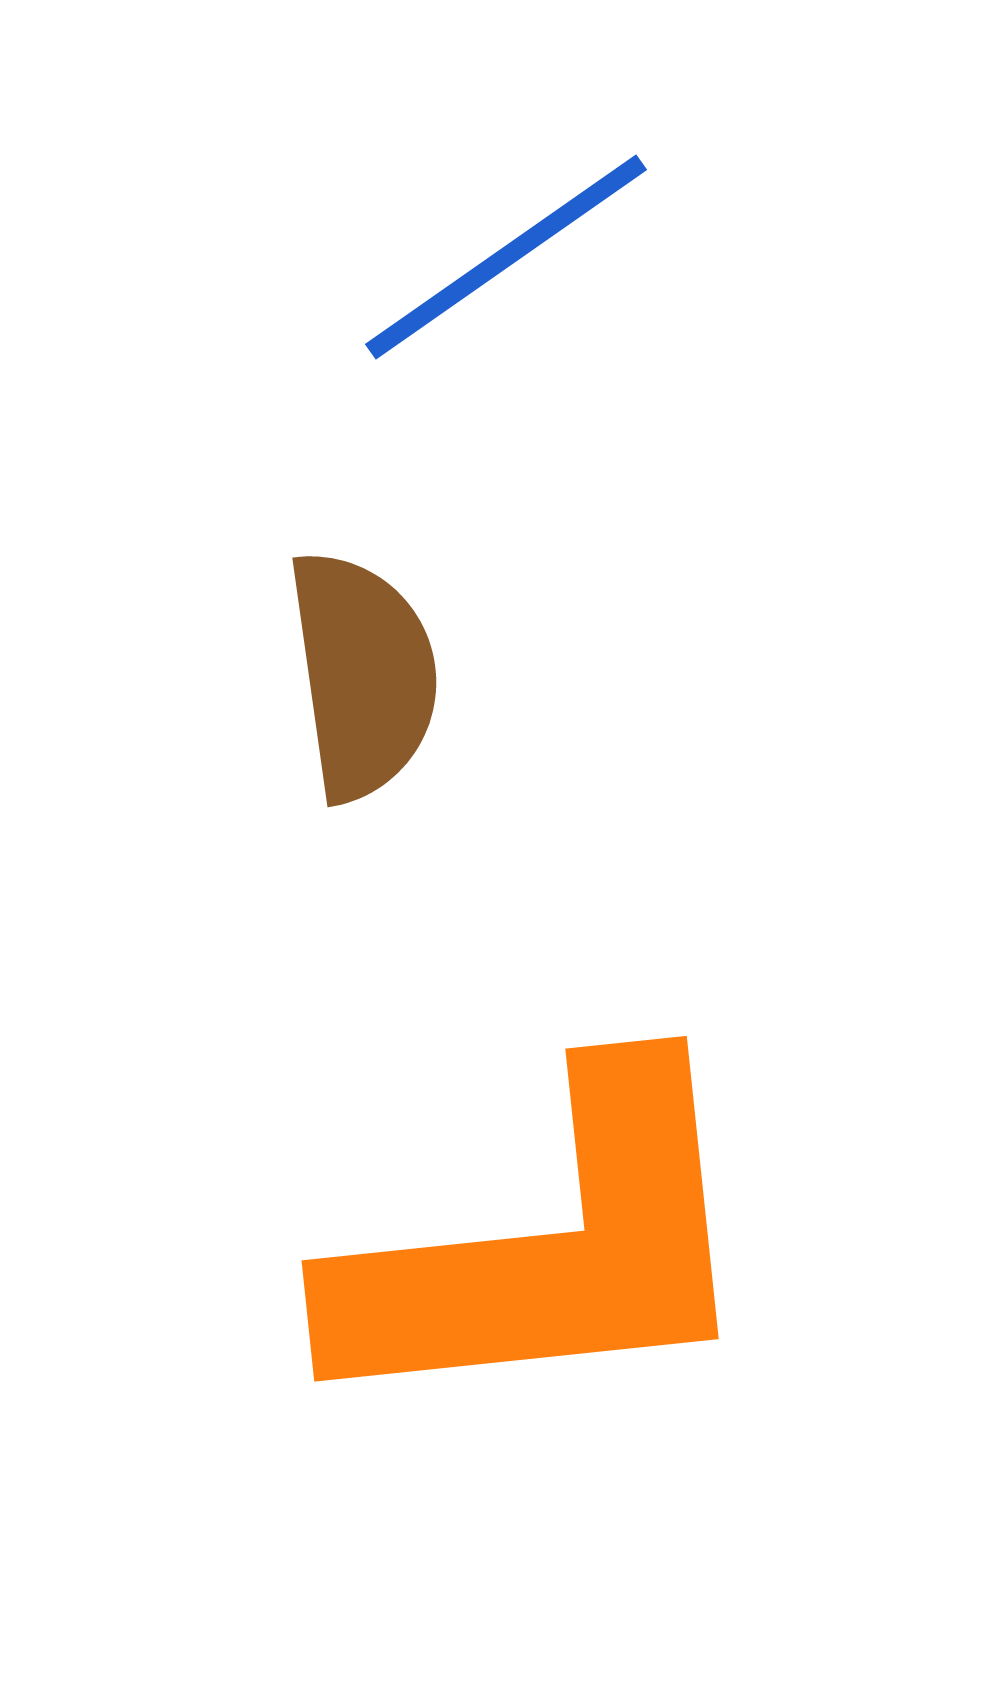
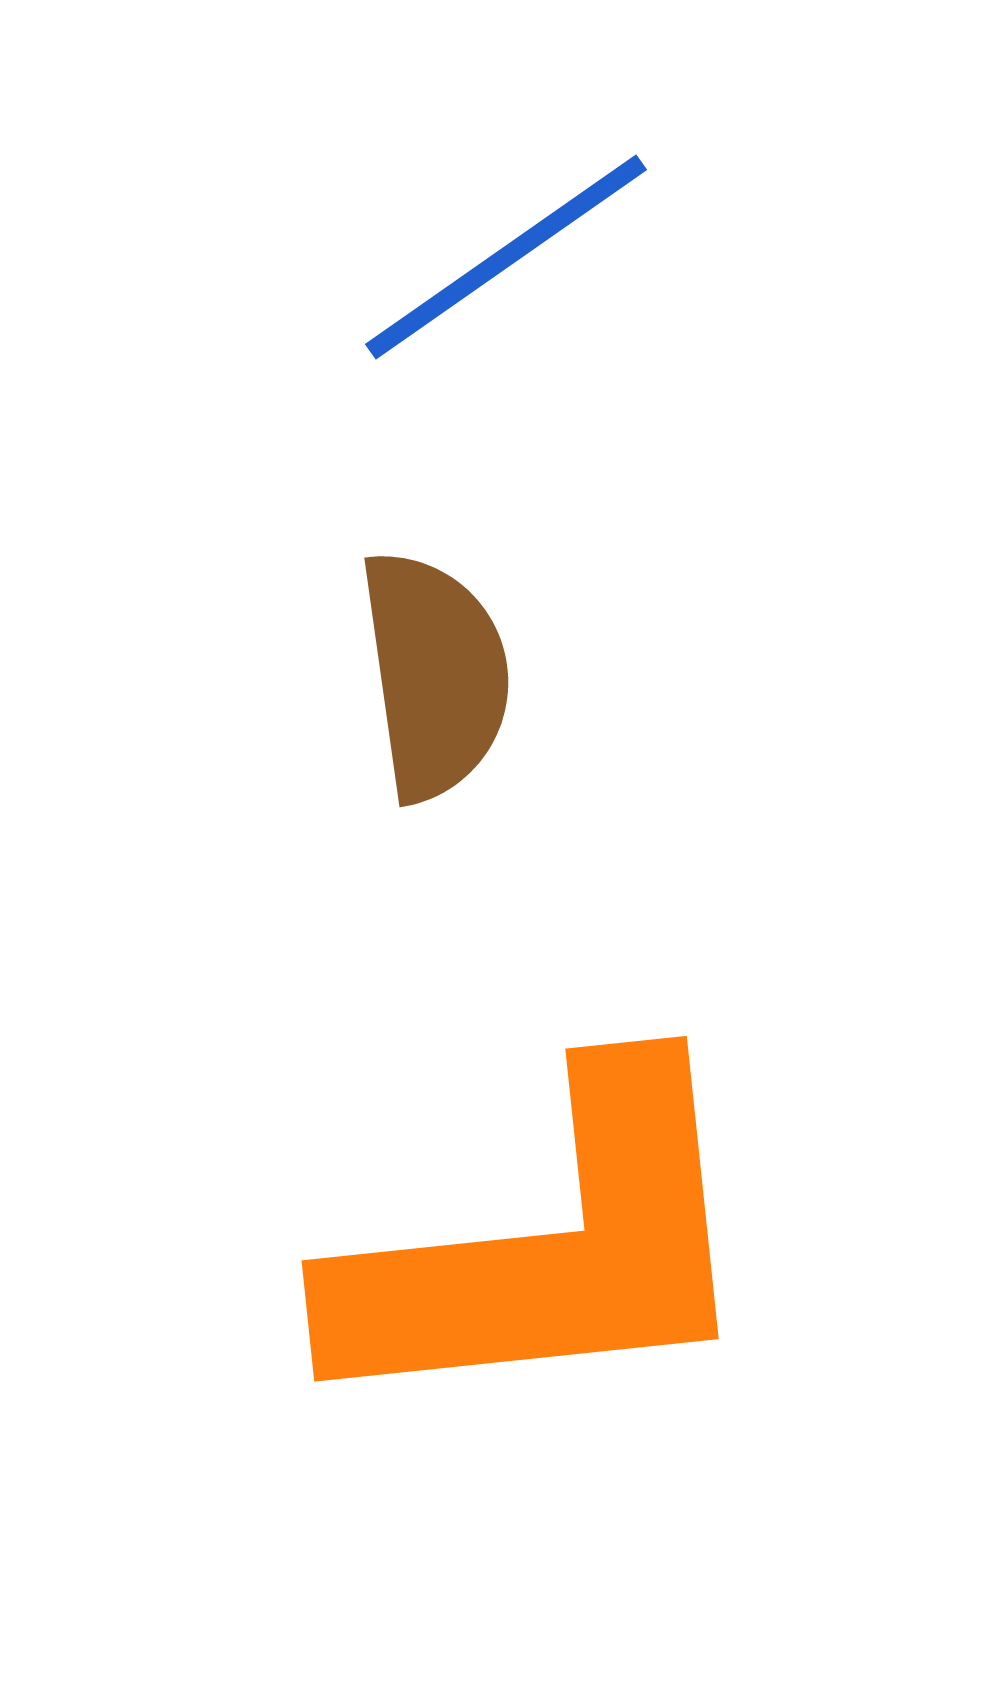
brown semicircle: moved 72 px right
